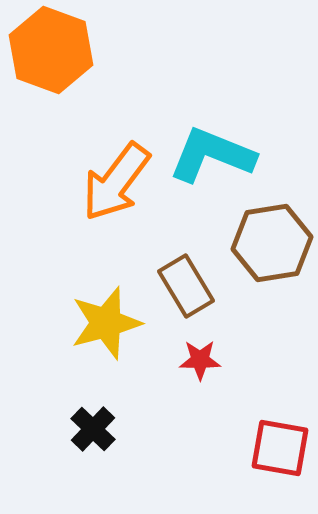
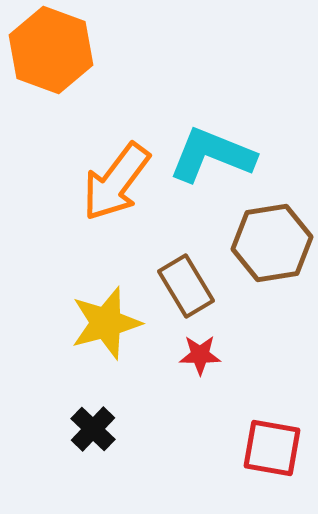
red star: moved 5 px up
red square: moved 8 px left
